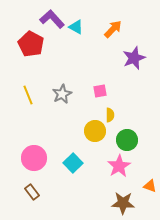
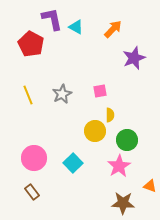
purple L-shape: rotated 30 degrees clockwise
